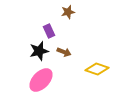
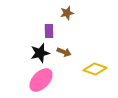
brown star: moved 1 px left, 1 px down
purple rectangle: rotated 24 degrees clockwise
black star: moved 1 px right, 2 px down
yellow diamond: moved 2 px left
